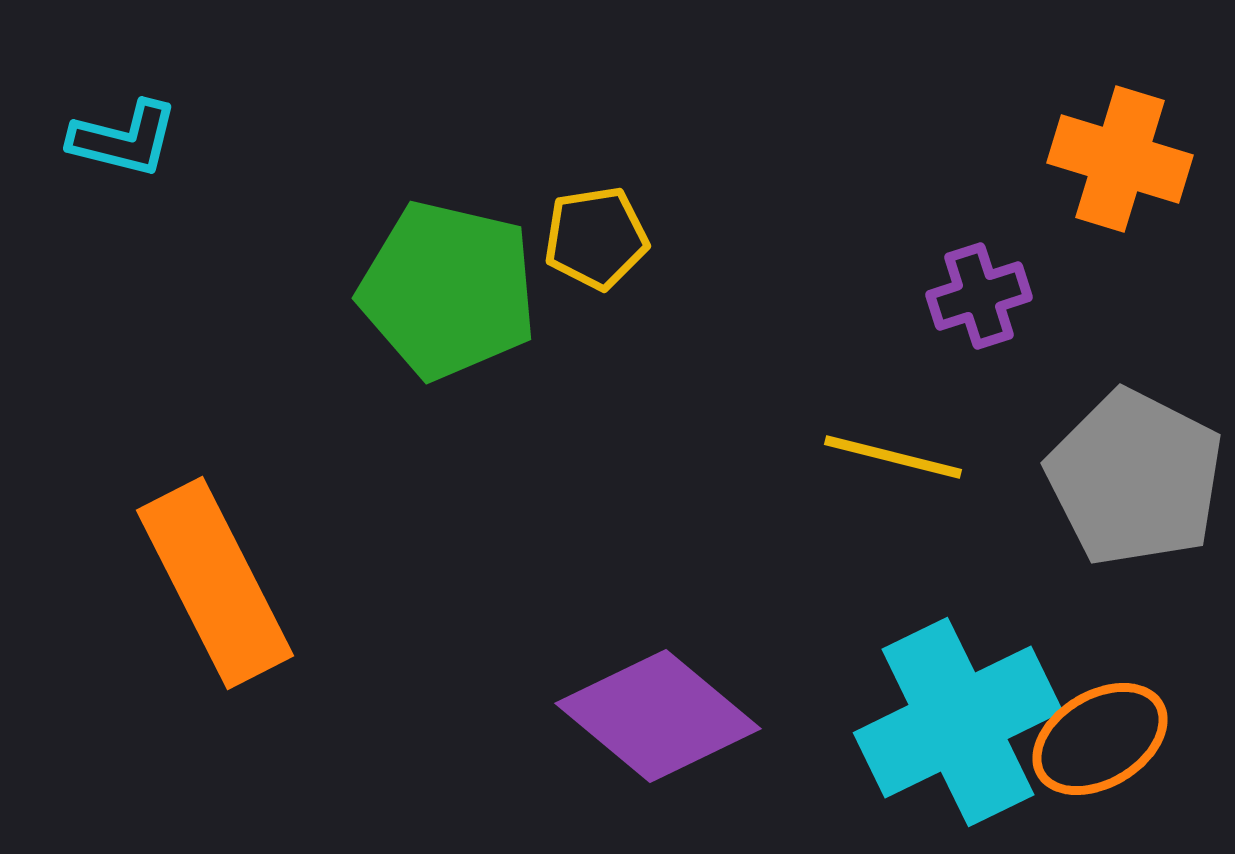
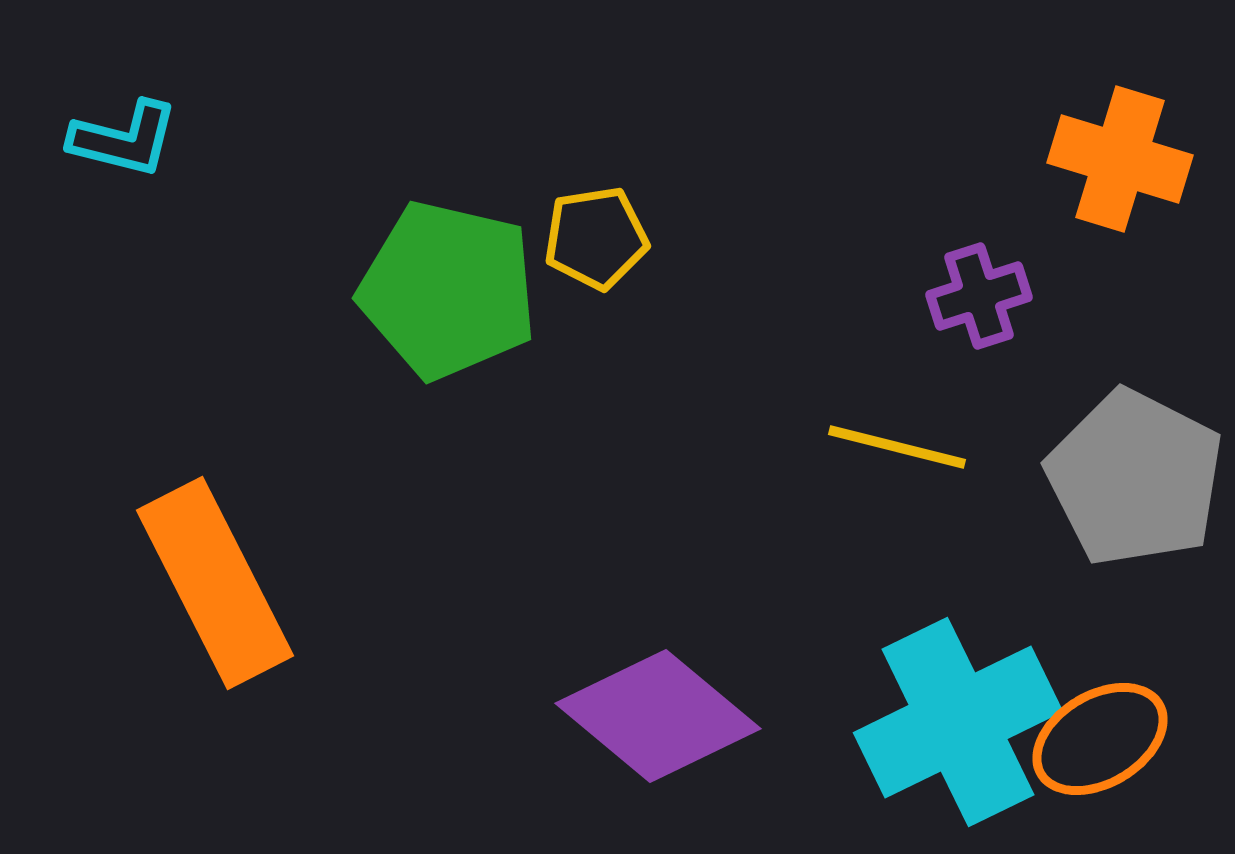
yellow line: moved 4 px right, 10 px up
